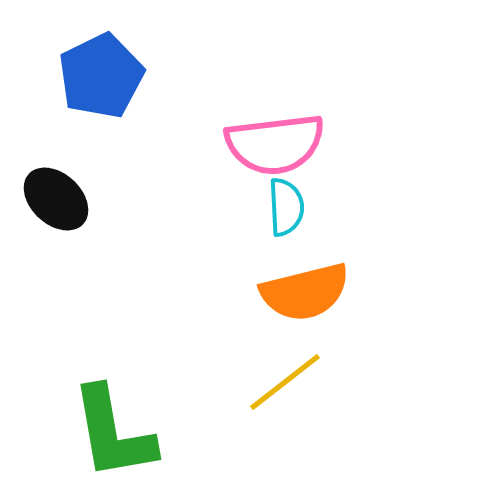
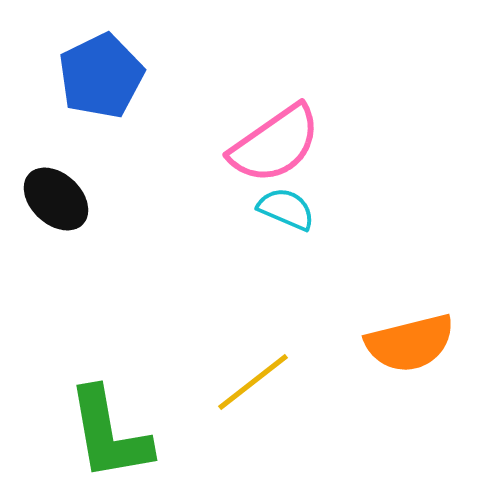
pink semicircle: rotated 28 degrees counterclockwise
cyan semicircle: moved 2 px down; rotated 64 degrees counterclockwise
orange semicircle: moved 105 px right, 51 px down
yellow line: moved 32 px left
green L-shape: moved 4 px left, 1 px down
